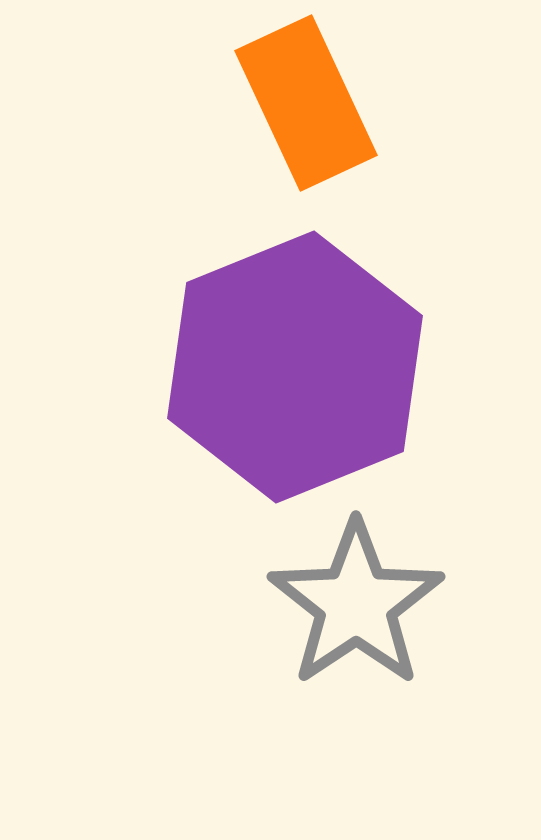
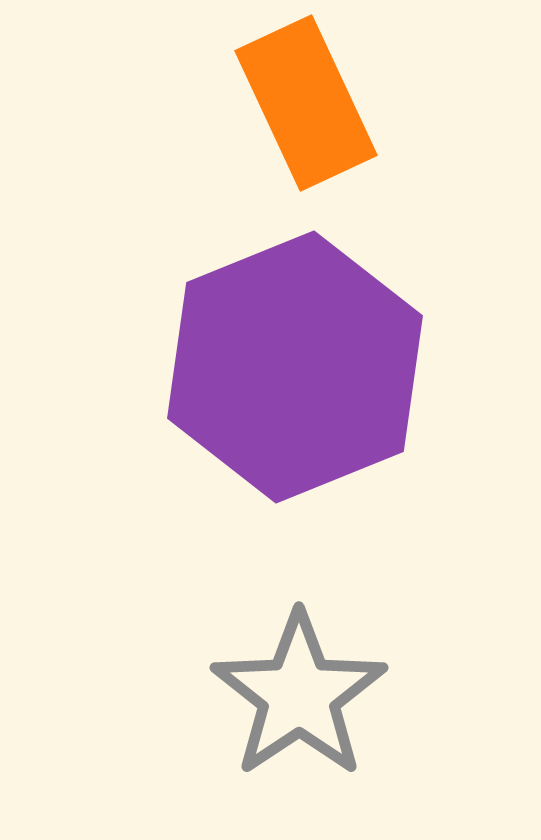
gray star: moved 57 px left, 91 px down
